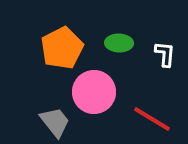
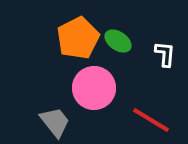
green ellipse: moved 1 px left, 2 px up; rotated 32 degrees clockwise
orange pentagon: moved 16 px right, 10 px up
pink circle: moved 4 px up
red line: moved 1 px left, 1 px down
